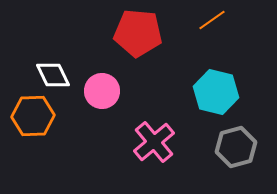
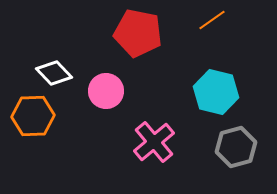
red pentagon: rotated 6 degrees clockwise
white diamond: moved 1 px right, 2 px up; rotated 18 degrees counterclockwise
pink circle: moved 4 px right
